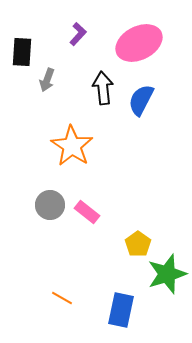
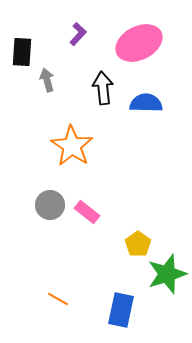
gray arrow: rotated 145 degrees clockwise
blue semicircle: moved 5 px right, 3 px down; rotated 64 degrees clockwise
orange line: moved 4 px left, 1 px down
